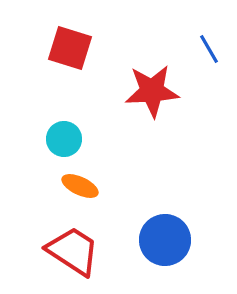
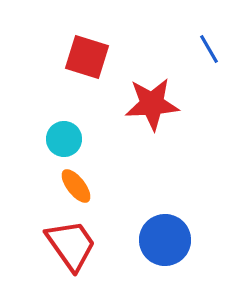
red square: moved 17 px right, 9 px down
red star: moved 13 px down
orange ellipse: moved 4 px left; rotated 27 degrees clockwise
red trapezoid: moved 2 px left, 6 px up; rotated 22 degrees clockwise
